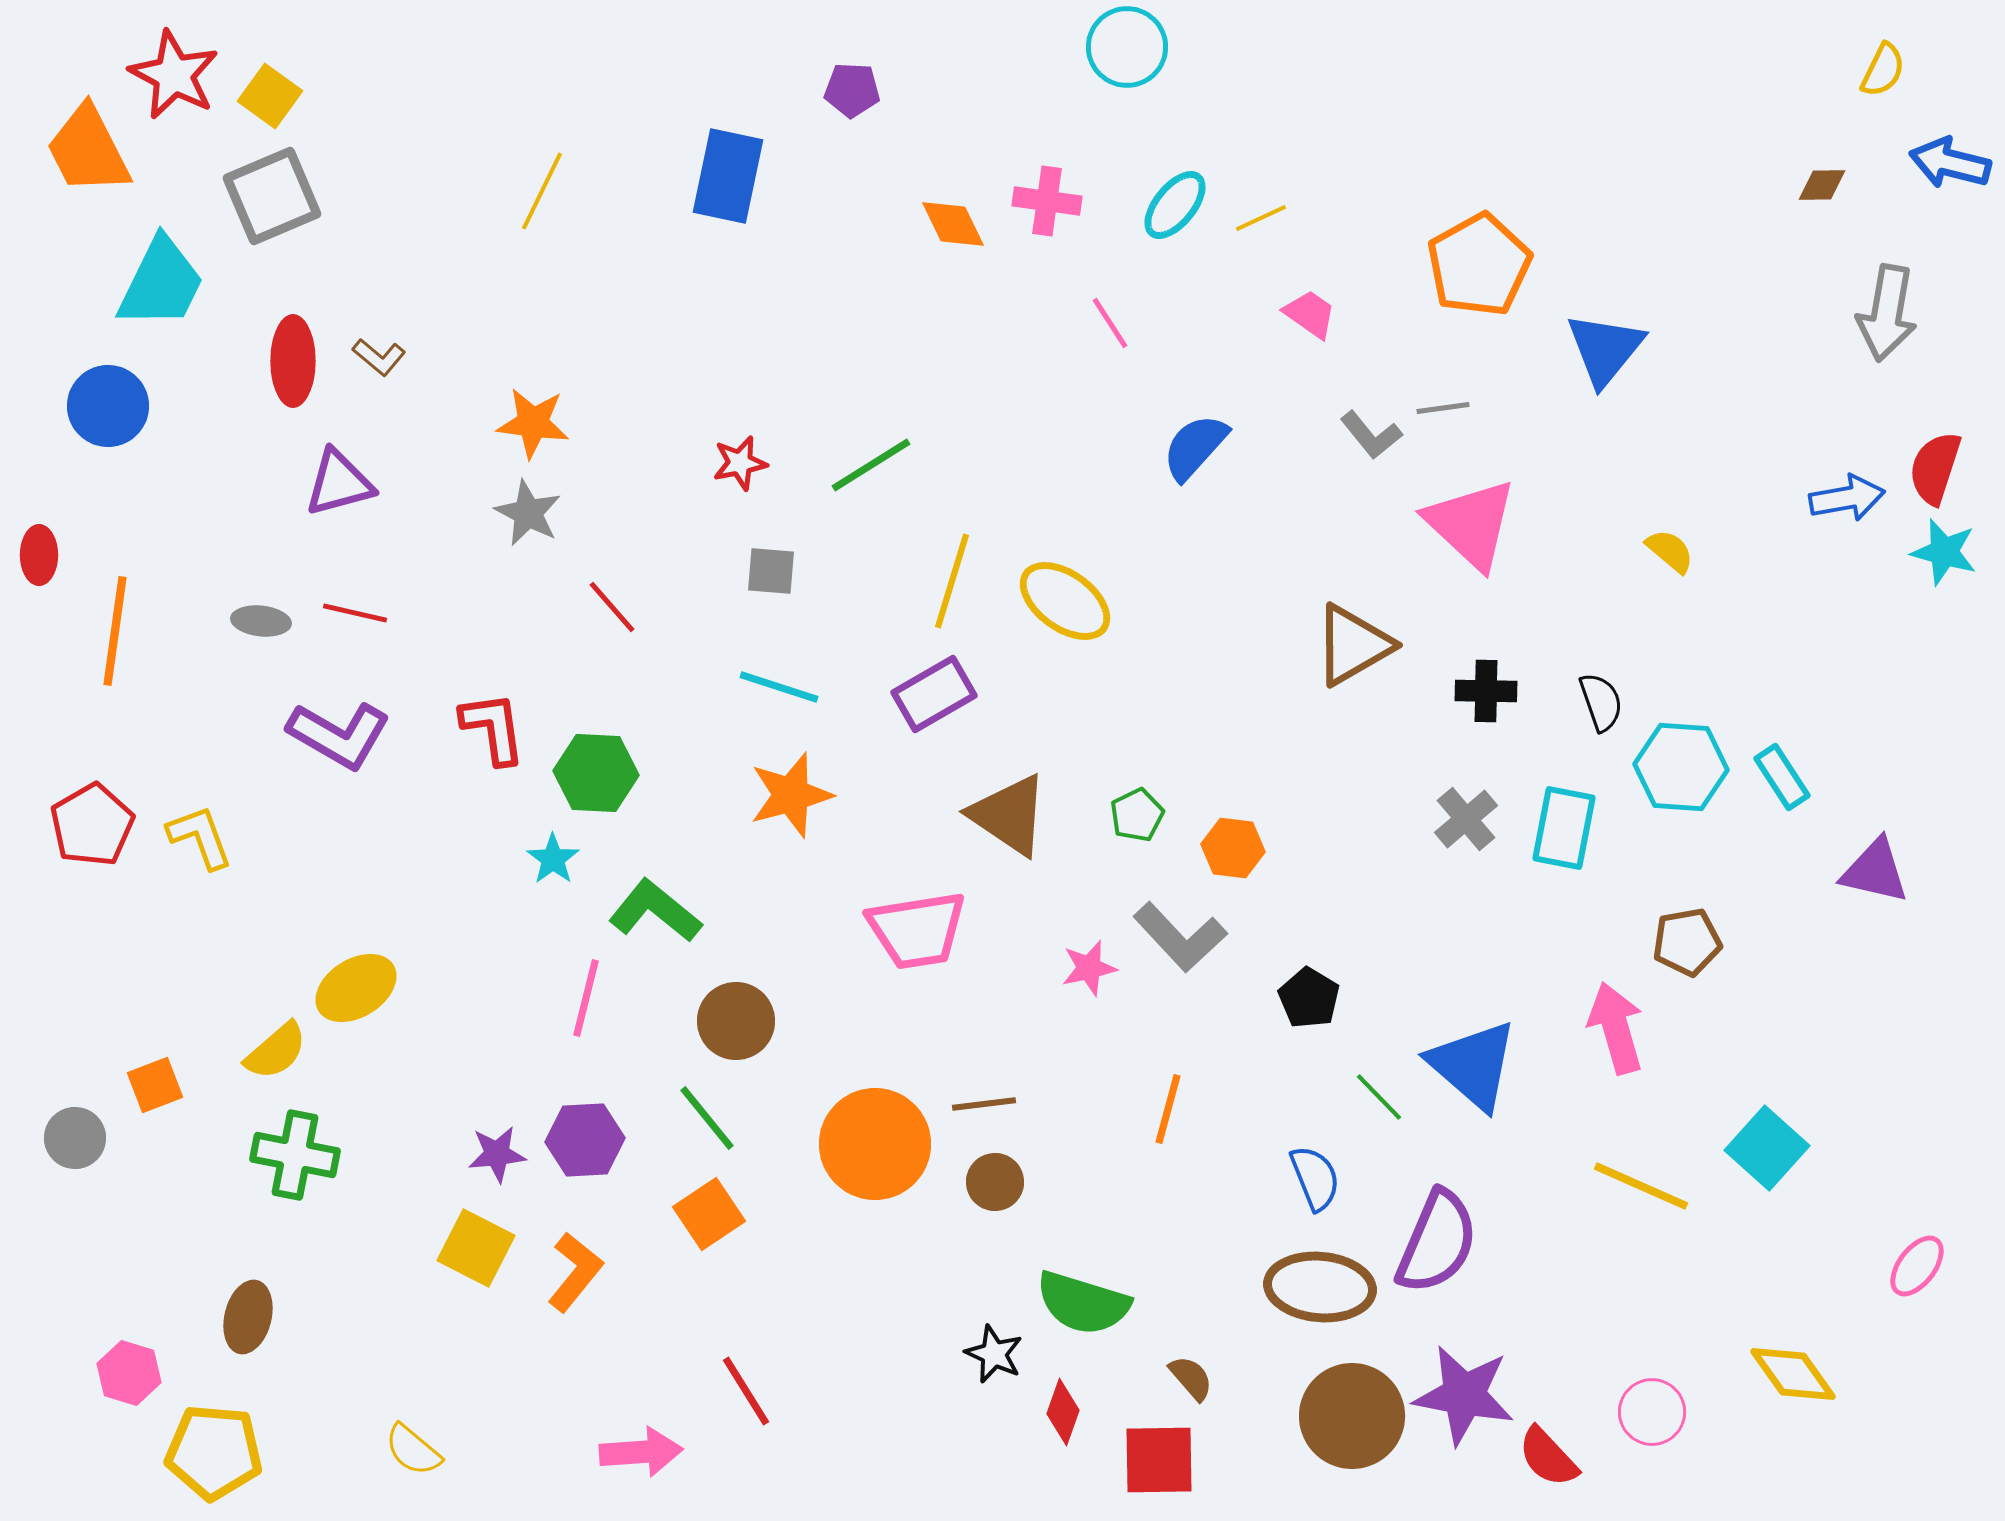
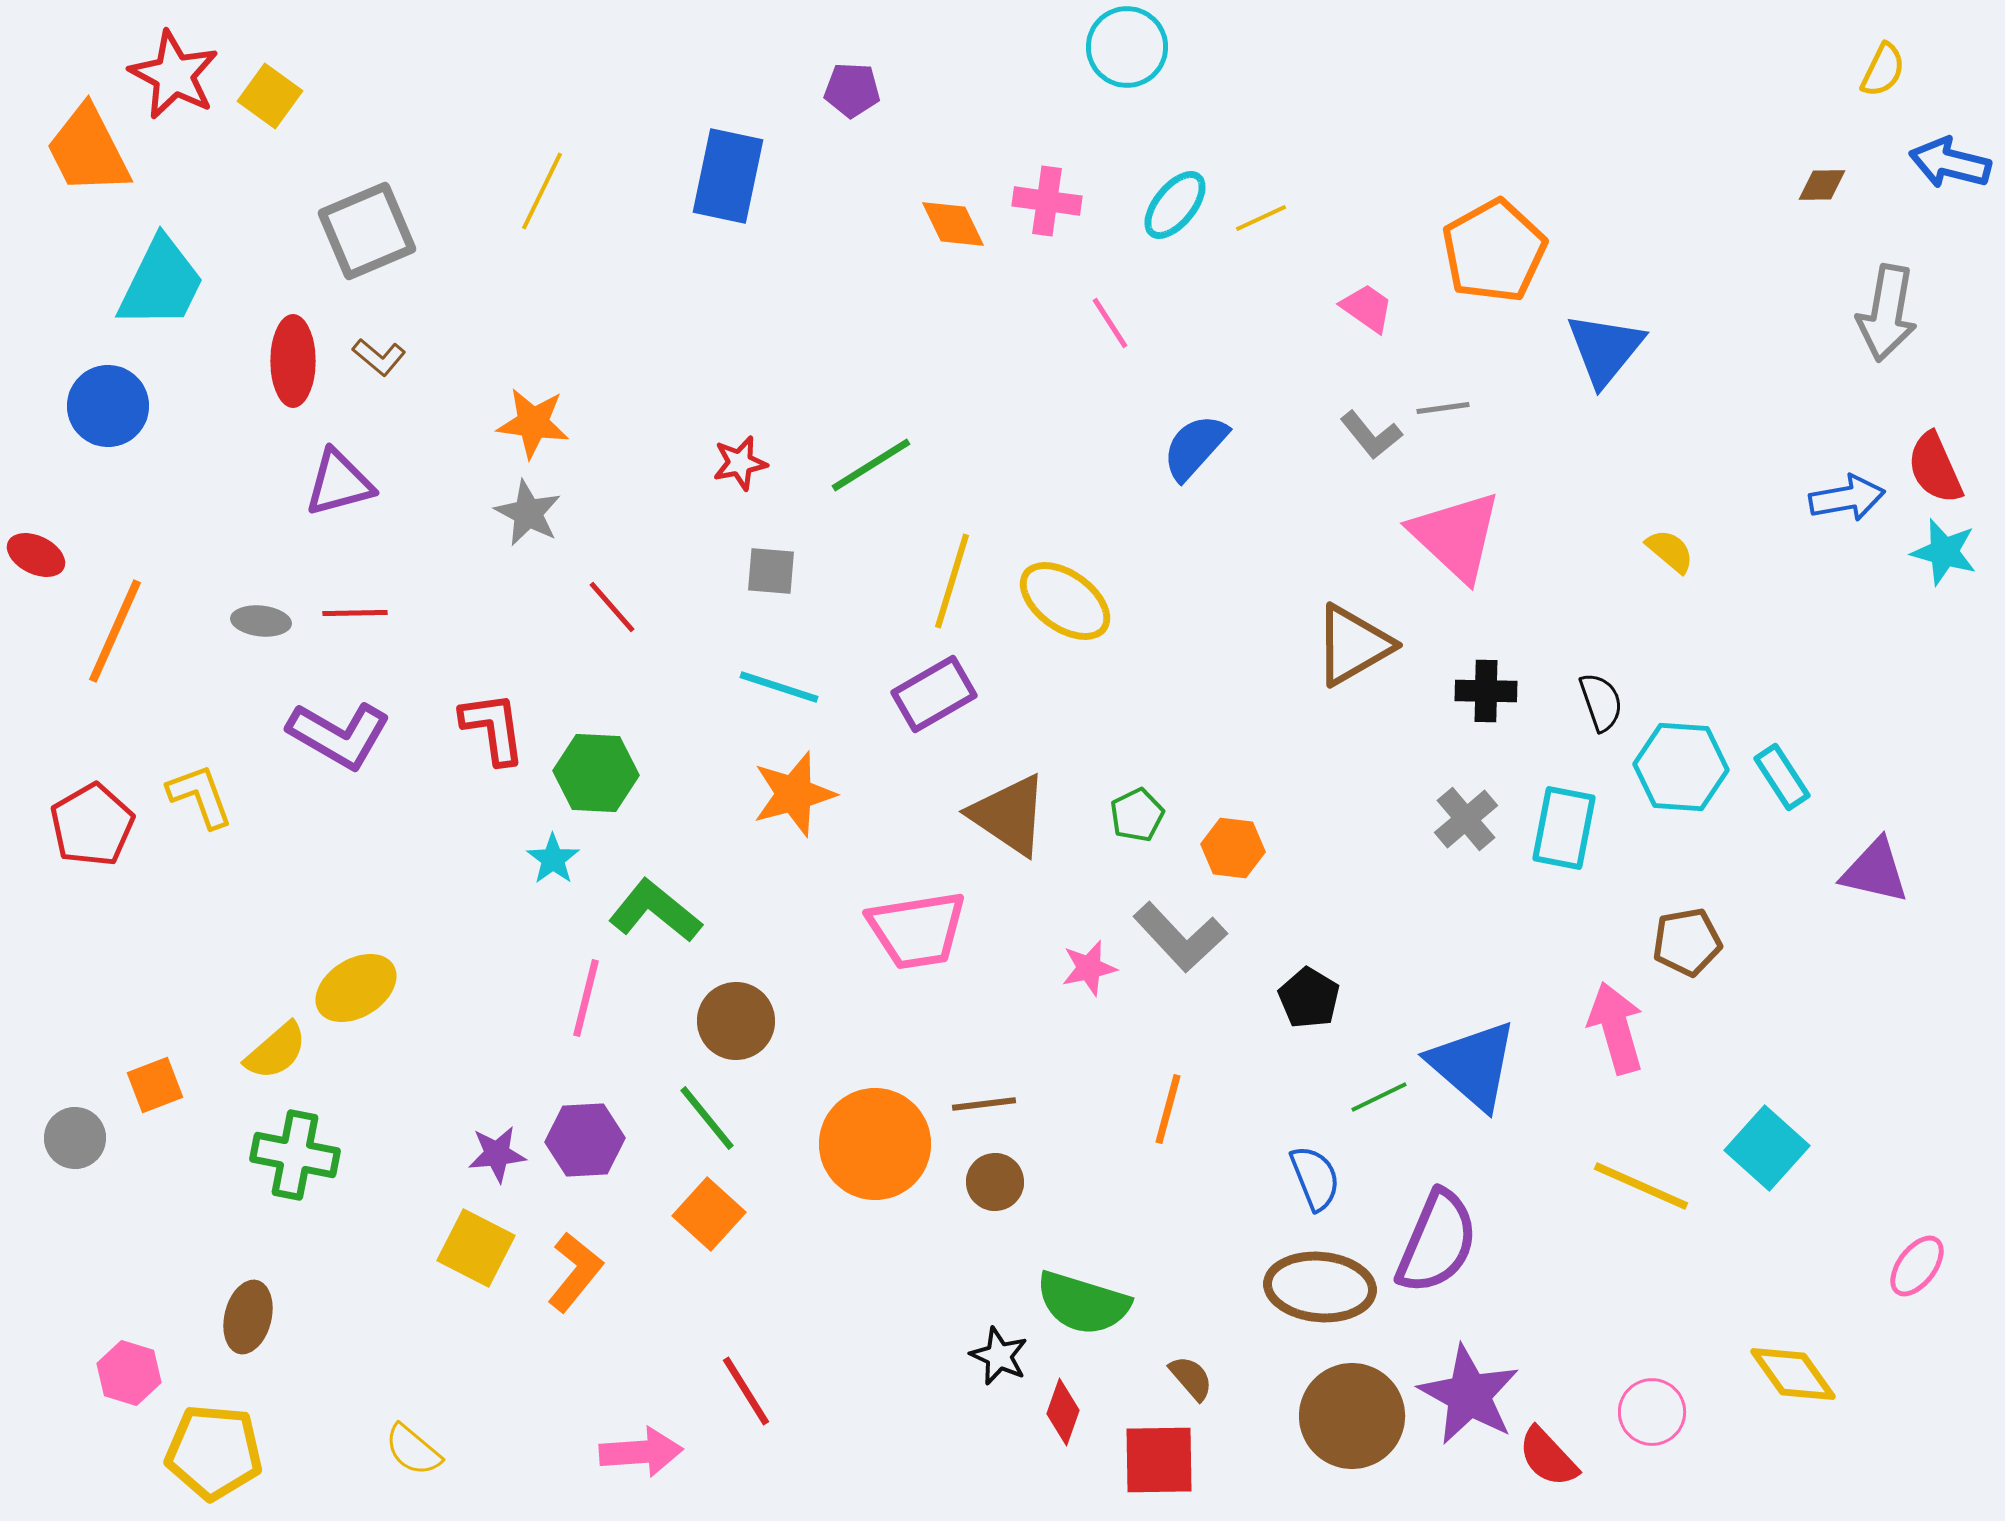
gray square at (272, 196): moved 95 px right, 35 px down
orange pentagon at (1479, 265): moved 15 px right, 14 px up
pink trapezoid at (1310, 314): moved 57 px right, 6 px up
red semicircle at (1935, 468): rotated 42 degrees counterclockwise
pink triangle at (1471, 524): moved 15 px left, 12 px down
red ellipse at (39, 555): moved 3 px left; rotated 64 degrees counterclockwise
red line at (355, 613): rotated 14 degrees counterclockwise
orange line at (115, 631): rotated 16 degrees clockwise
orange star at (791, 795): moved 3 px right, 1 px up
yellow L-shape at (200, 837): moved 41 px up
green line at (1379, 1097): rotated 72 degrees counterclockwise
orange square at (709, 1214): rotated 14 degrees counterclockwise
black star at (994, 1354): moved 5 px right, 2 px down
purple star at (1464, 1395): moved 5 px right; rotated 18 degrees clockwise
